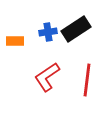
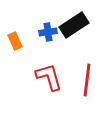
black rectangle: moved 2 px left, 4 px up
orange rectangle: rotated 66 degrees clockwise
red L-shape: moved 2 px right; rotated 108 degrees clockwise
